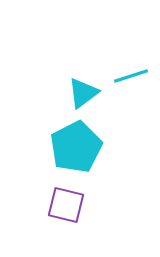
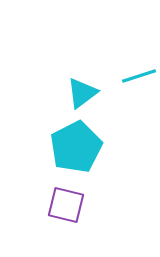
cyan line: moved 8 px right
cyan triangle: moved 1 px left
